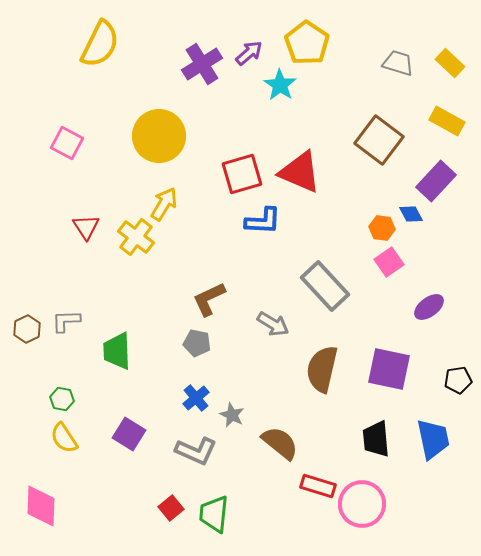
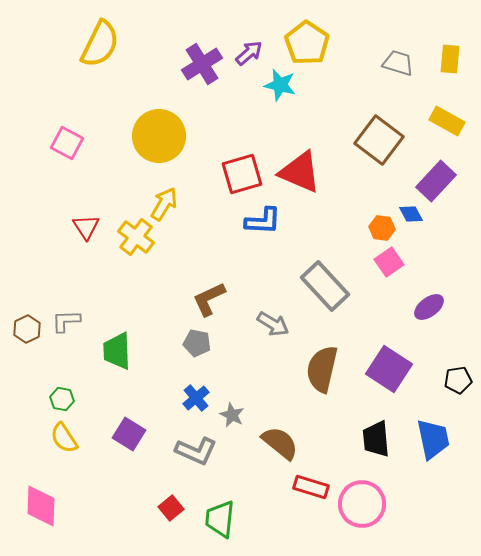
yellow rectangle at (450, 63): moved 4 px up; rotated 52 degrees clockwise
cyan star at (280, 85): rotated 20 degrees counterclockwise
purple square at (389, 369): rotated 21 degrees clockwise
red rectangle at (318, 486): moved 7 px left, 1 px down
green trapezoid at (214, 514): moved 6 px right, 5 px down
